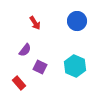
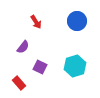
red arrow: moved 1 px right, 1 px up
purple semicircle: moved 2 px left, 3 px up
cyan hexagon: rotated 20 degrees clockwise
